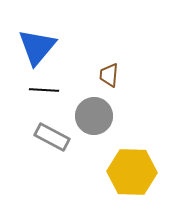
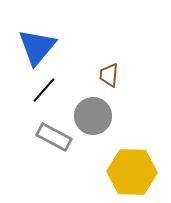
black line: rotated 52 degrees counterclockwise
gray circle: moved 1 px left
gray rectangle: moved 2 px right
